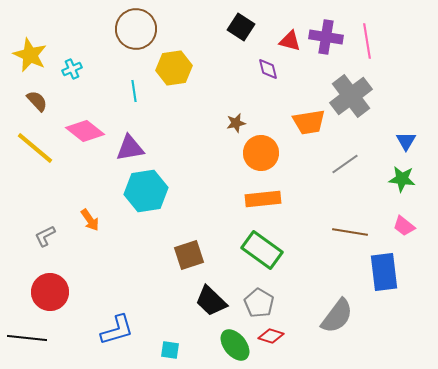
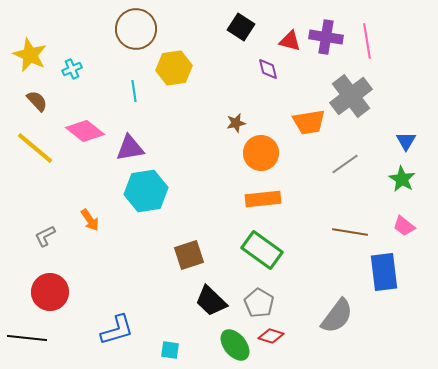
green star: rotated 24 degrees clockwise
